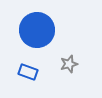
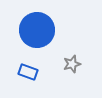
gray star: moved 3 px right
